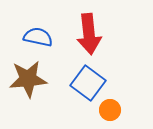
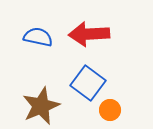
red arrow: rotated 93 degrees clockwise
brown star: moved 13 px right, 27 px down; rotated 18 degrees counterclockwise
